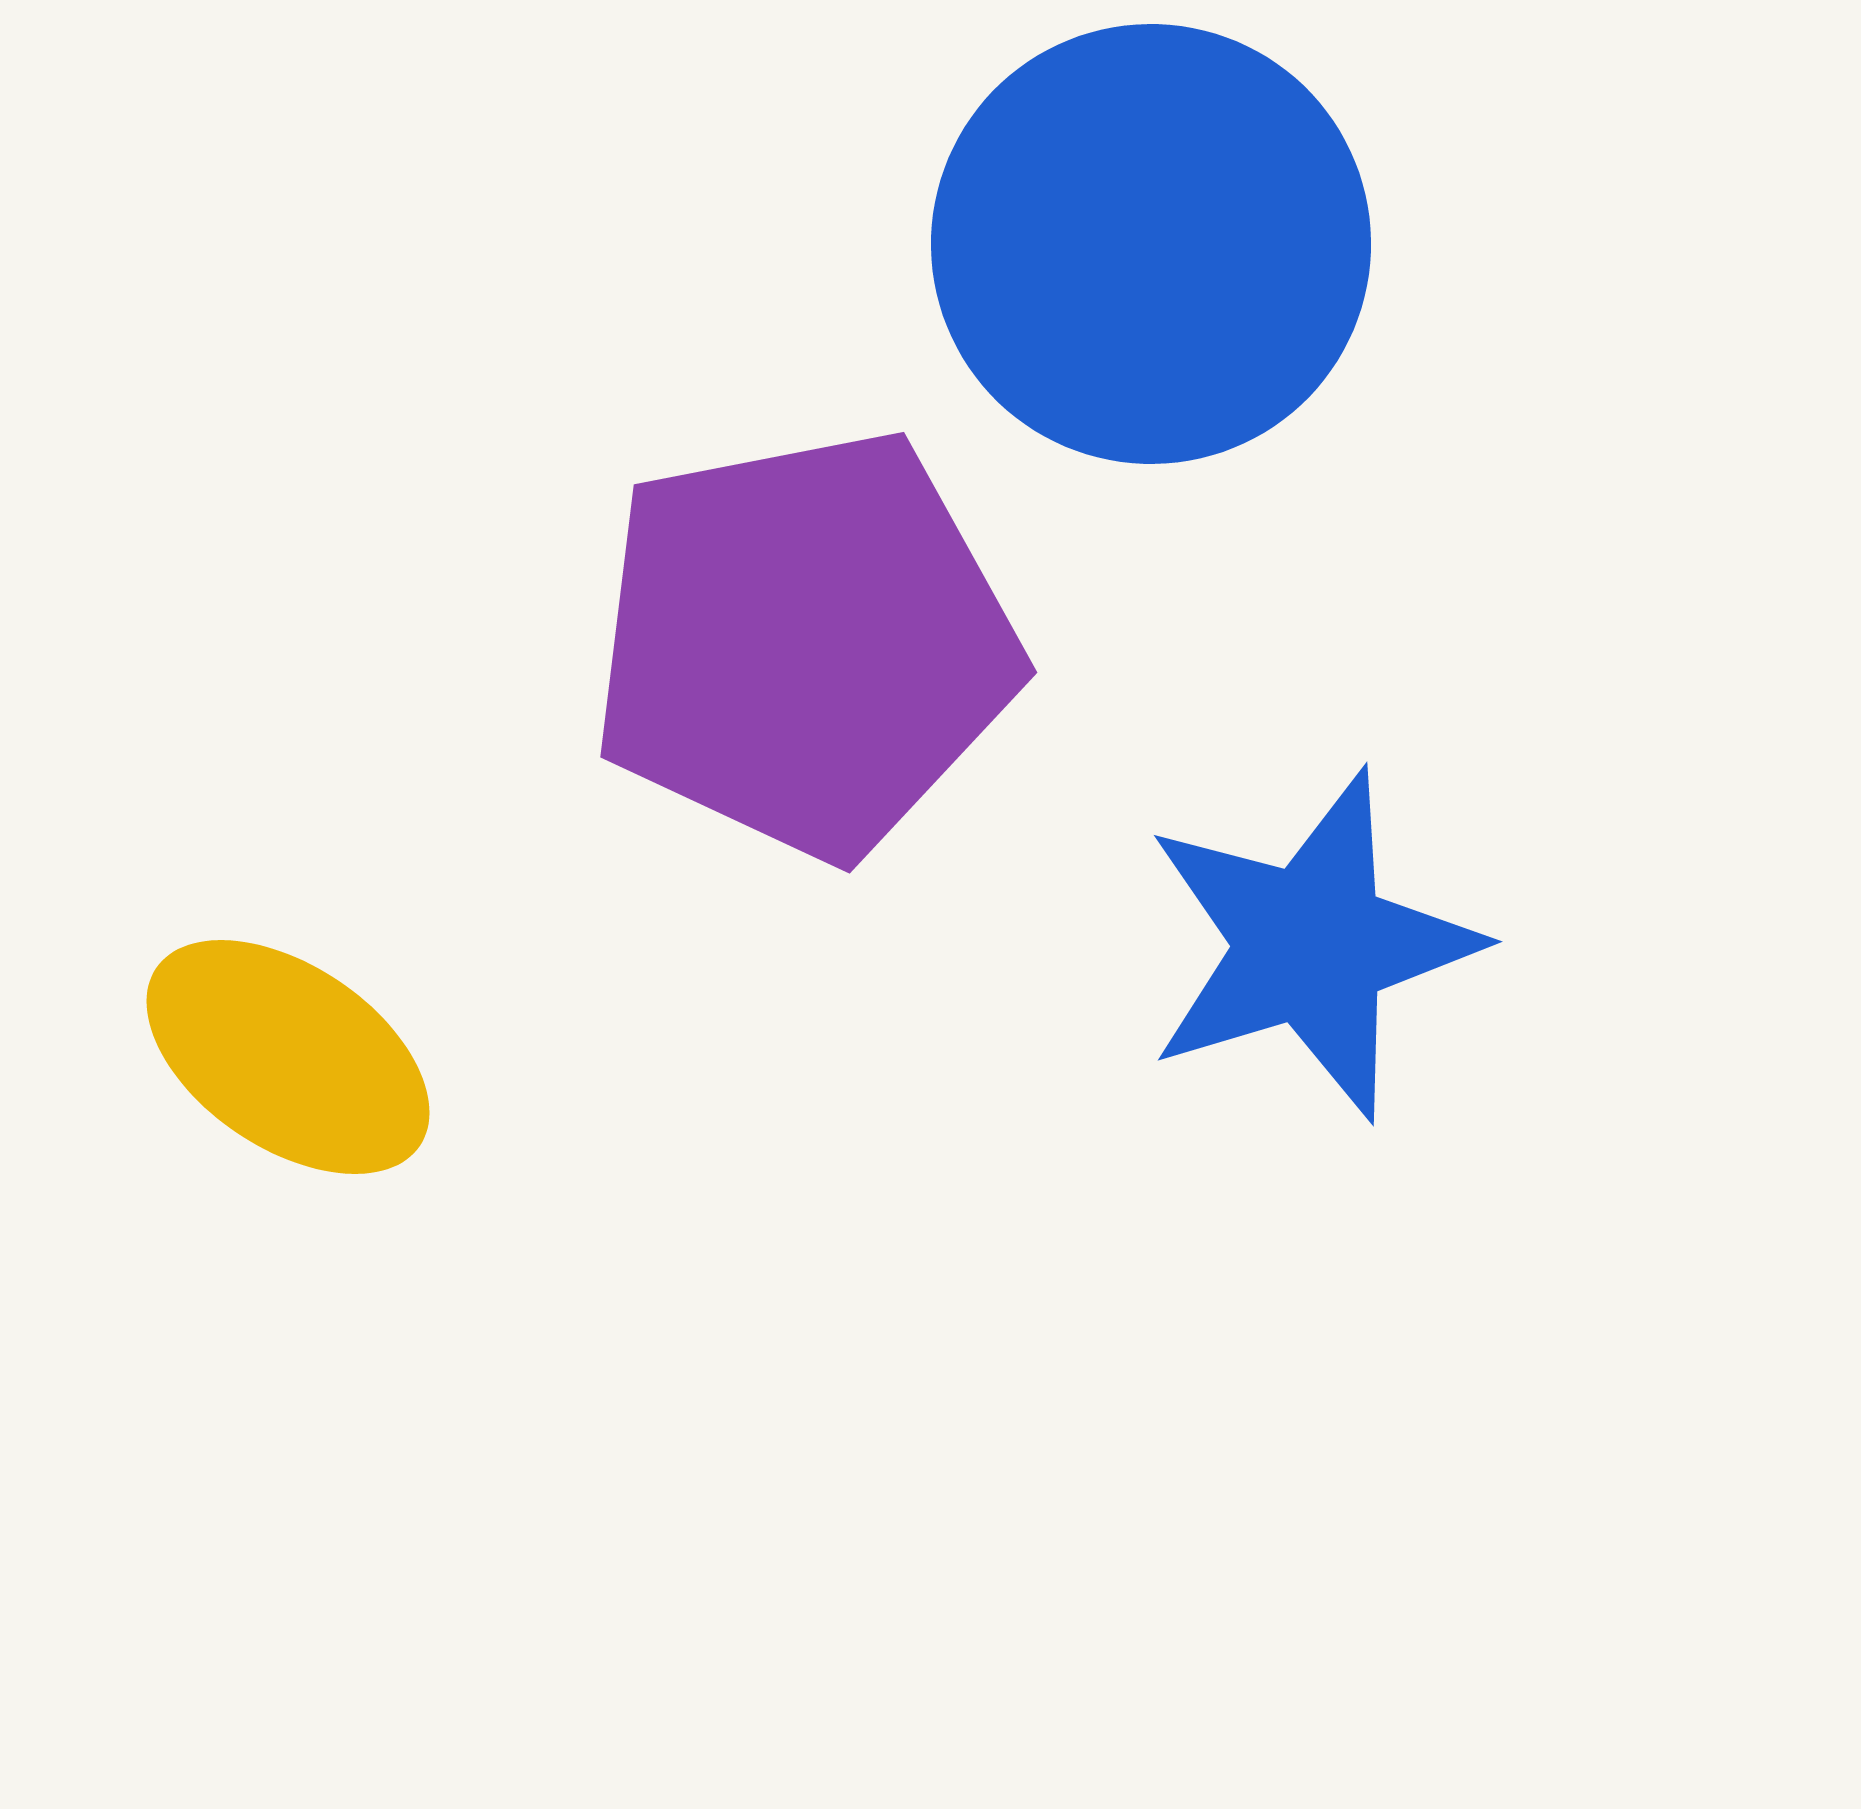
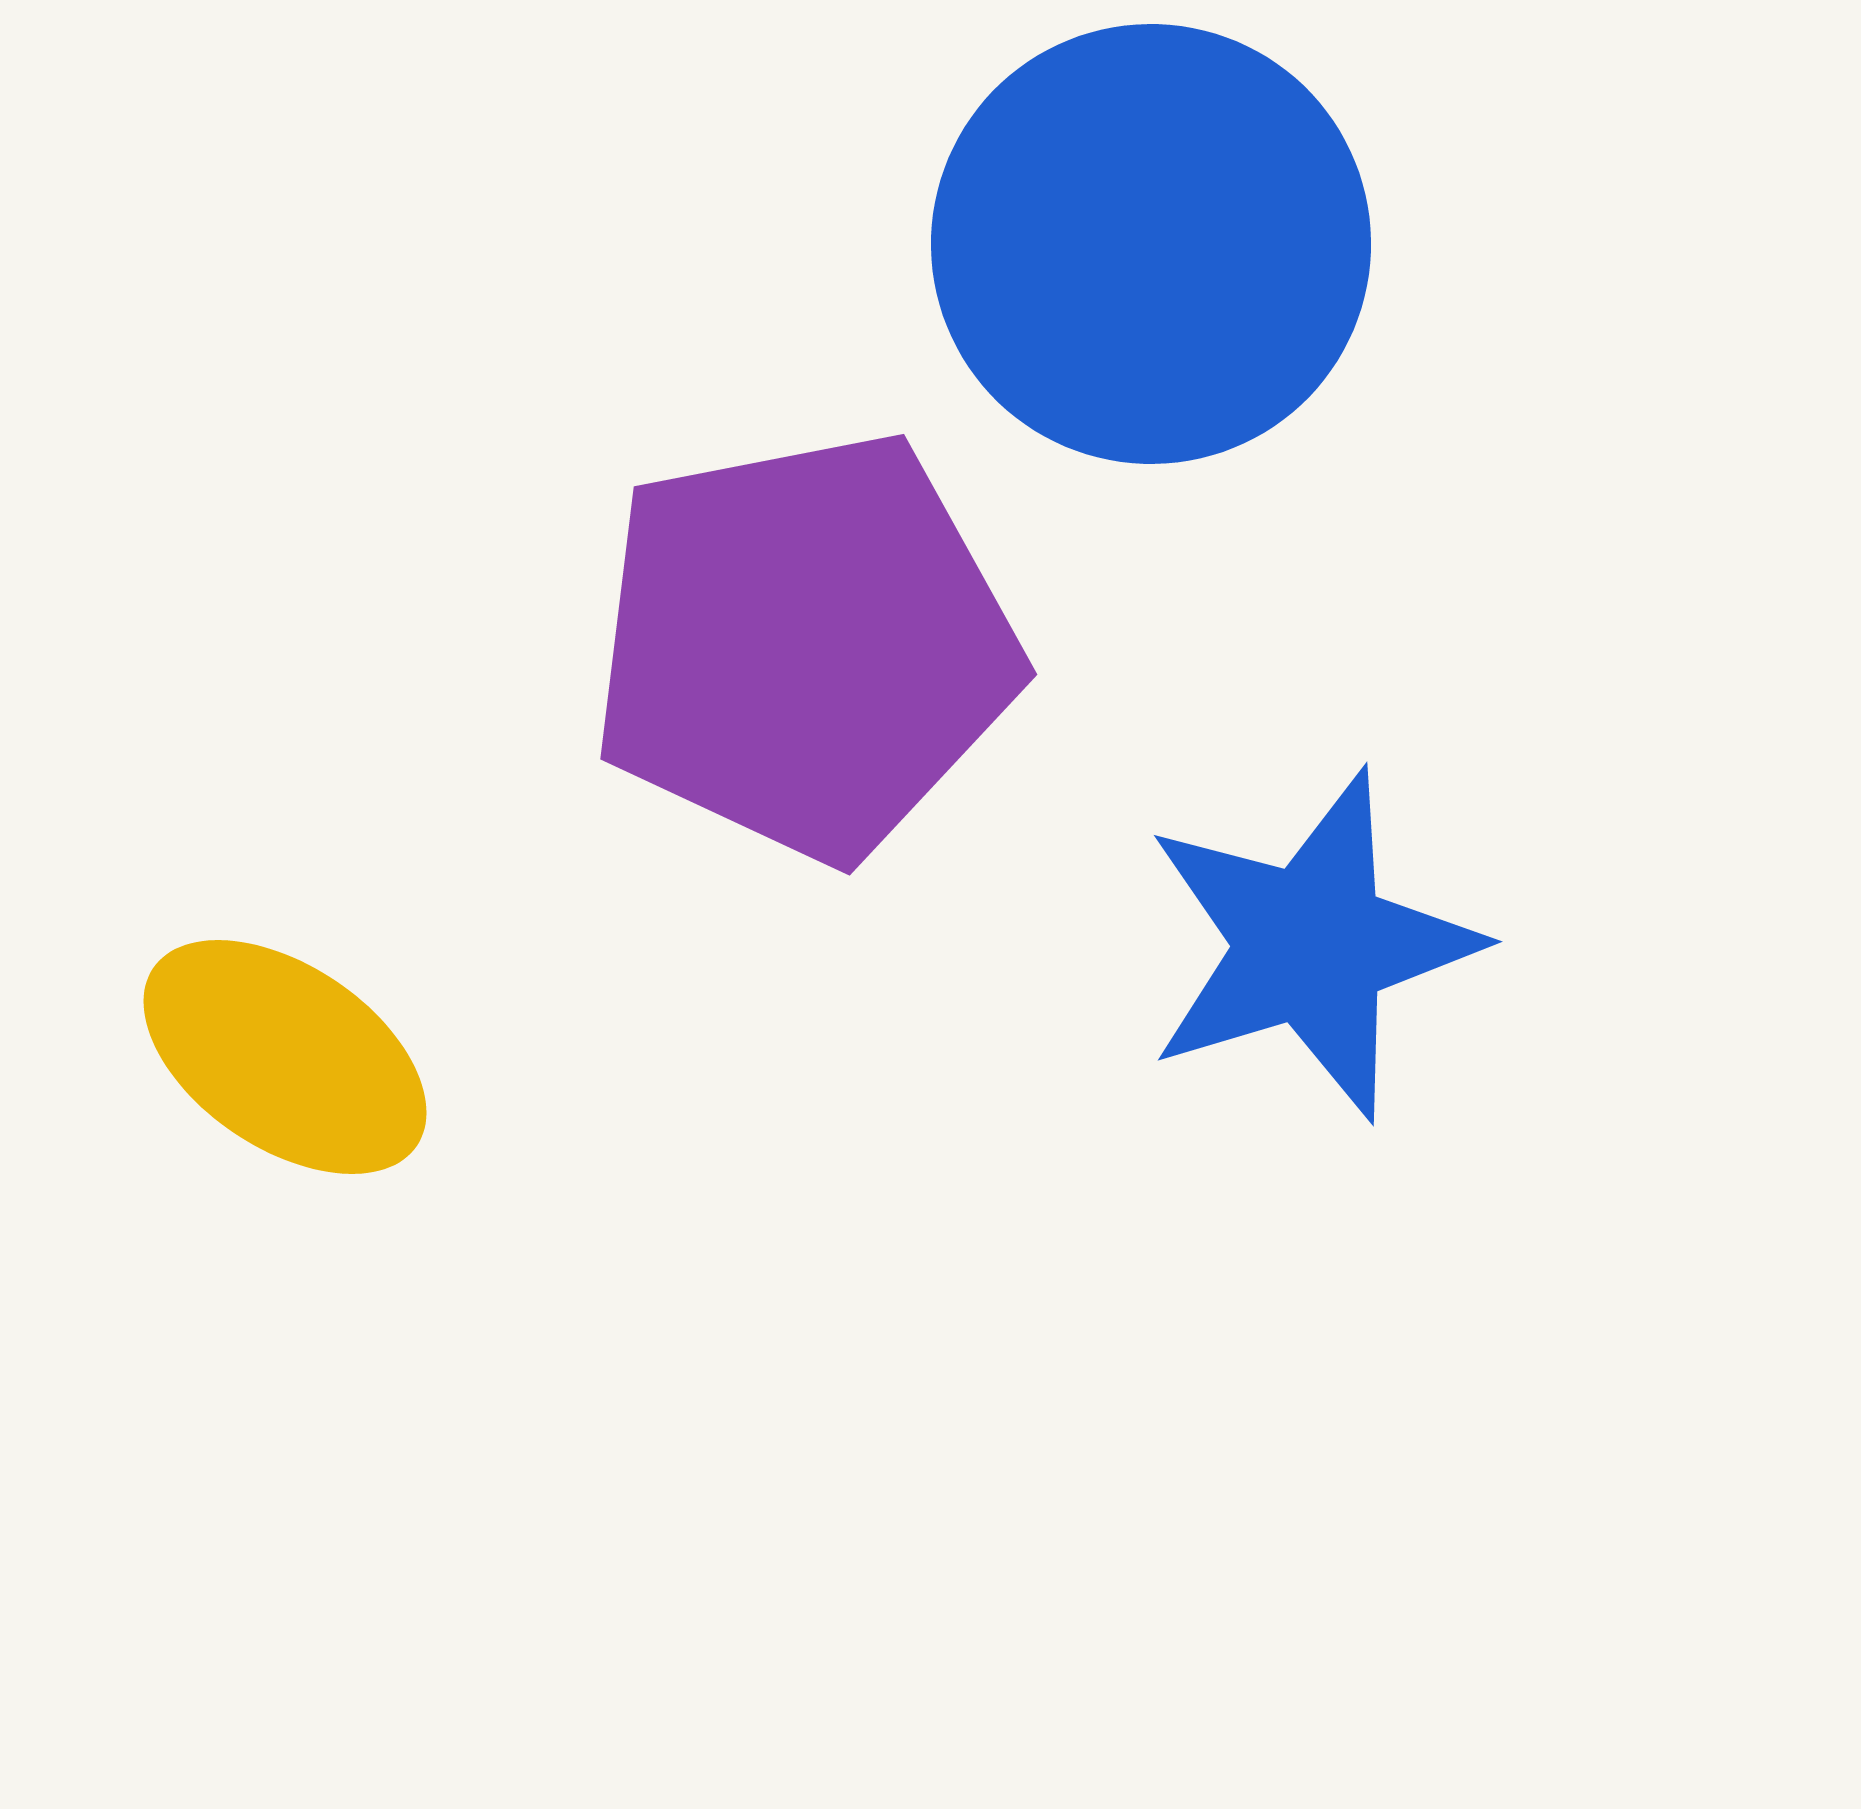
purple pentagon: moved 2 px down
yellow ellipse: moved 3 px left
